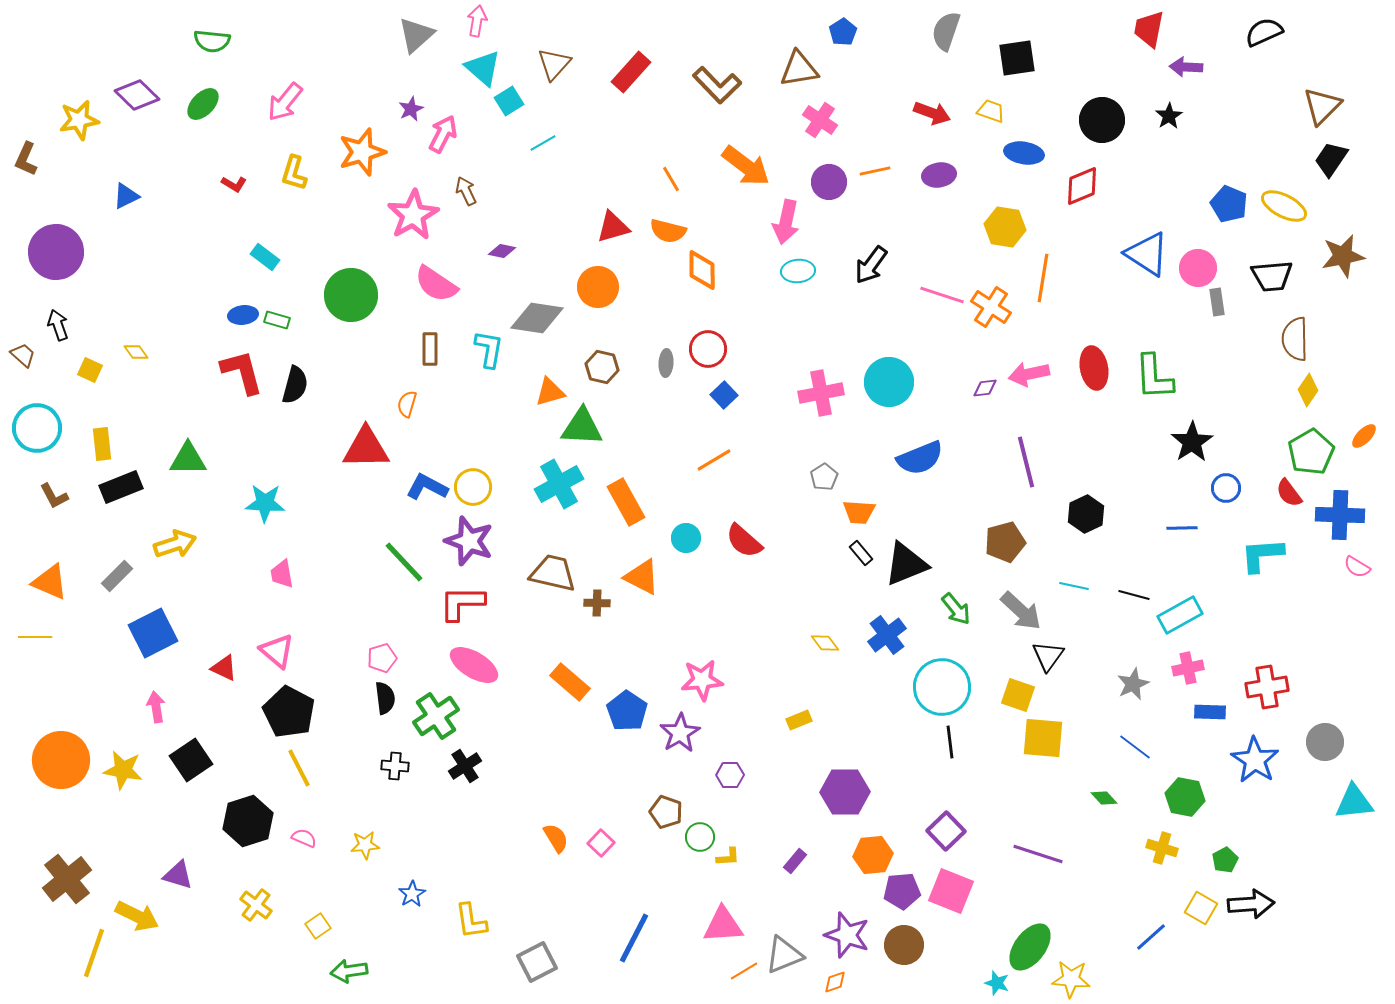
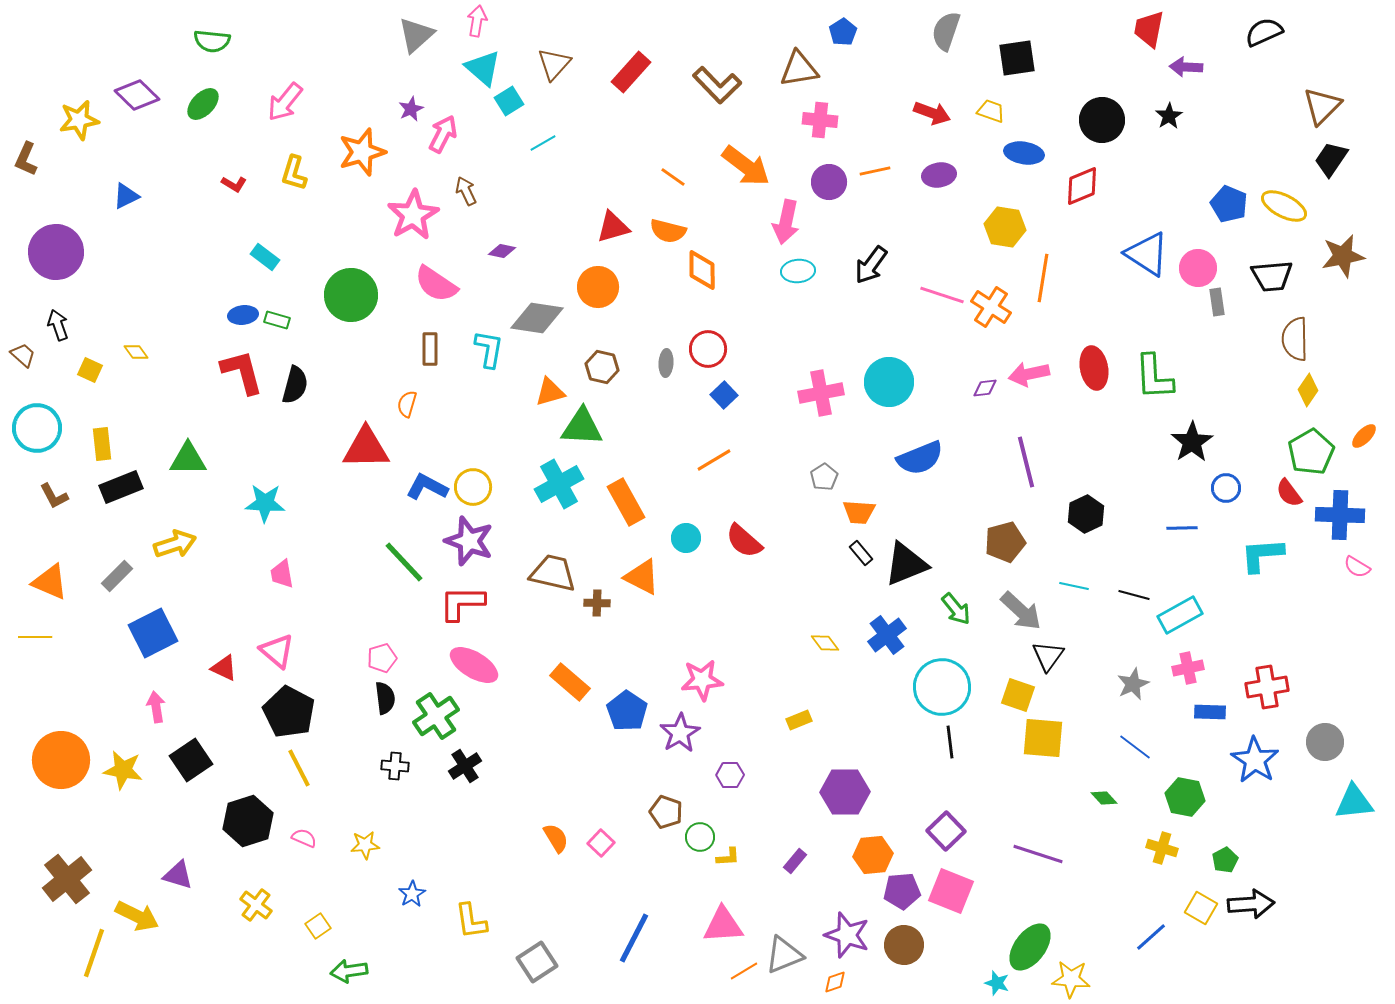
pink cross at (820, 120): rotated 28 degrees counterclockwise
orange line at (671, 179): moved 2 px right, 2 px up; rotated 24 degrees counterclockwise
gray square at (537, 962): rotated 6 degrees counterclockwise
